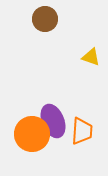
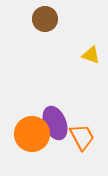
yellow triangle: moved 2 px up
purple ellipse: moved 2 px right, 2 px down
orange trapezoid: moved 6 px down; rotated 32 degrees counterclockwise
